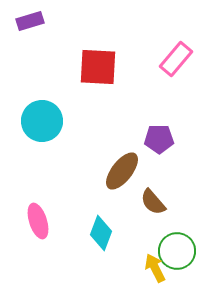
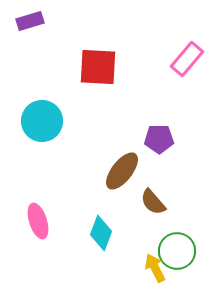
pink rectangle: moved 11 px right
